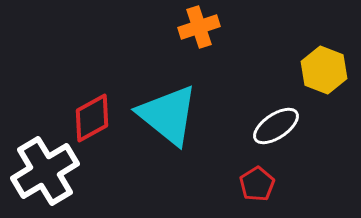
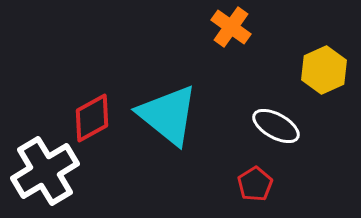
orange cross: moved 32 px right; rotated 36 degrees counterclockwise
yellow hexagon: rotated 15 degrees clockwise
white ellipse: rotated 63 degrees clockwise
red pentagon: moved 2 px left
